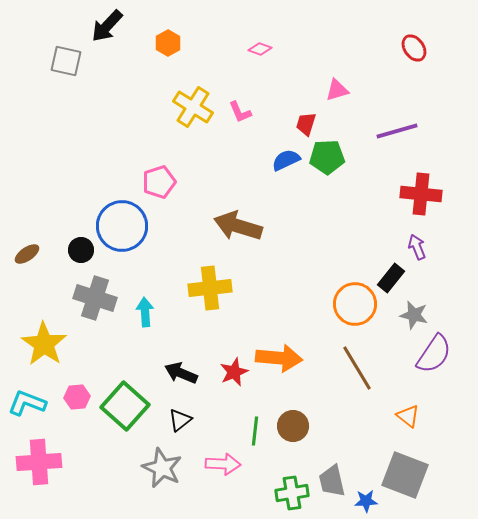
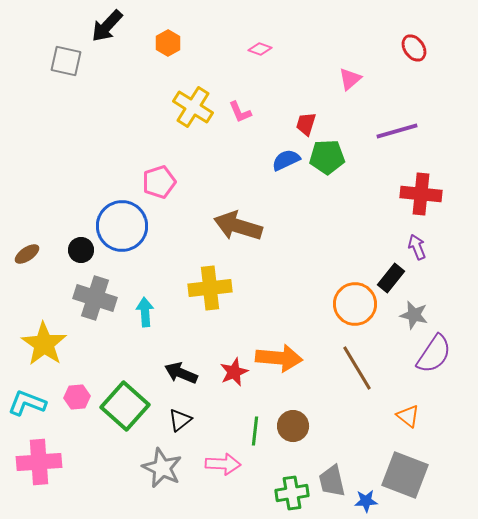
pink triangle at (337, 90): moved 13 px right, 11 px up; rotated 25 degrees counterclockwise
